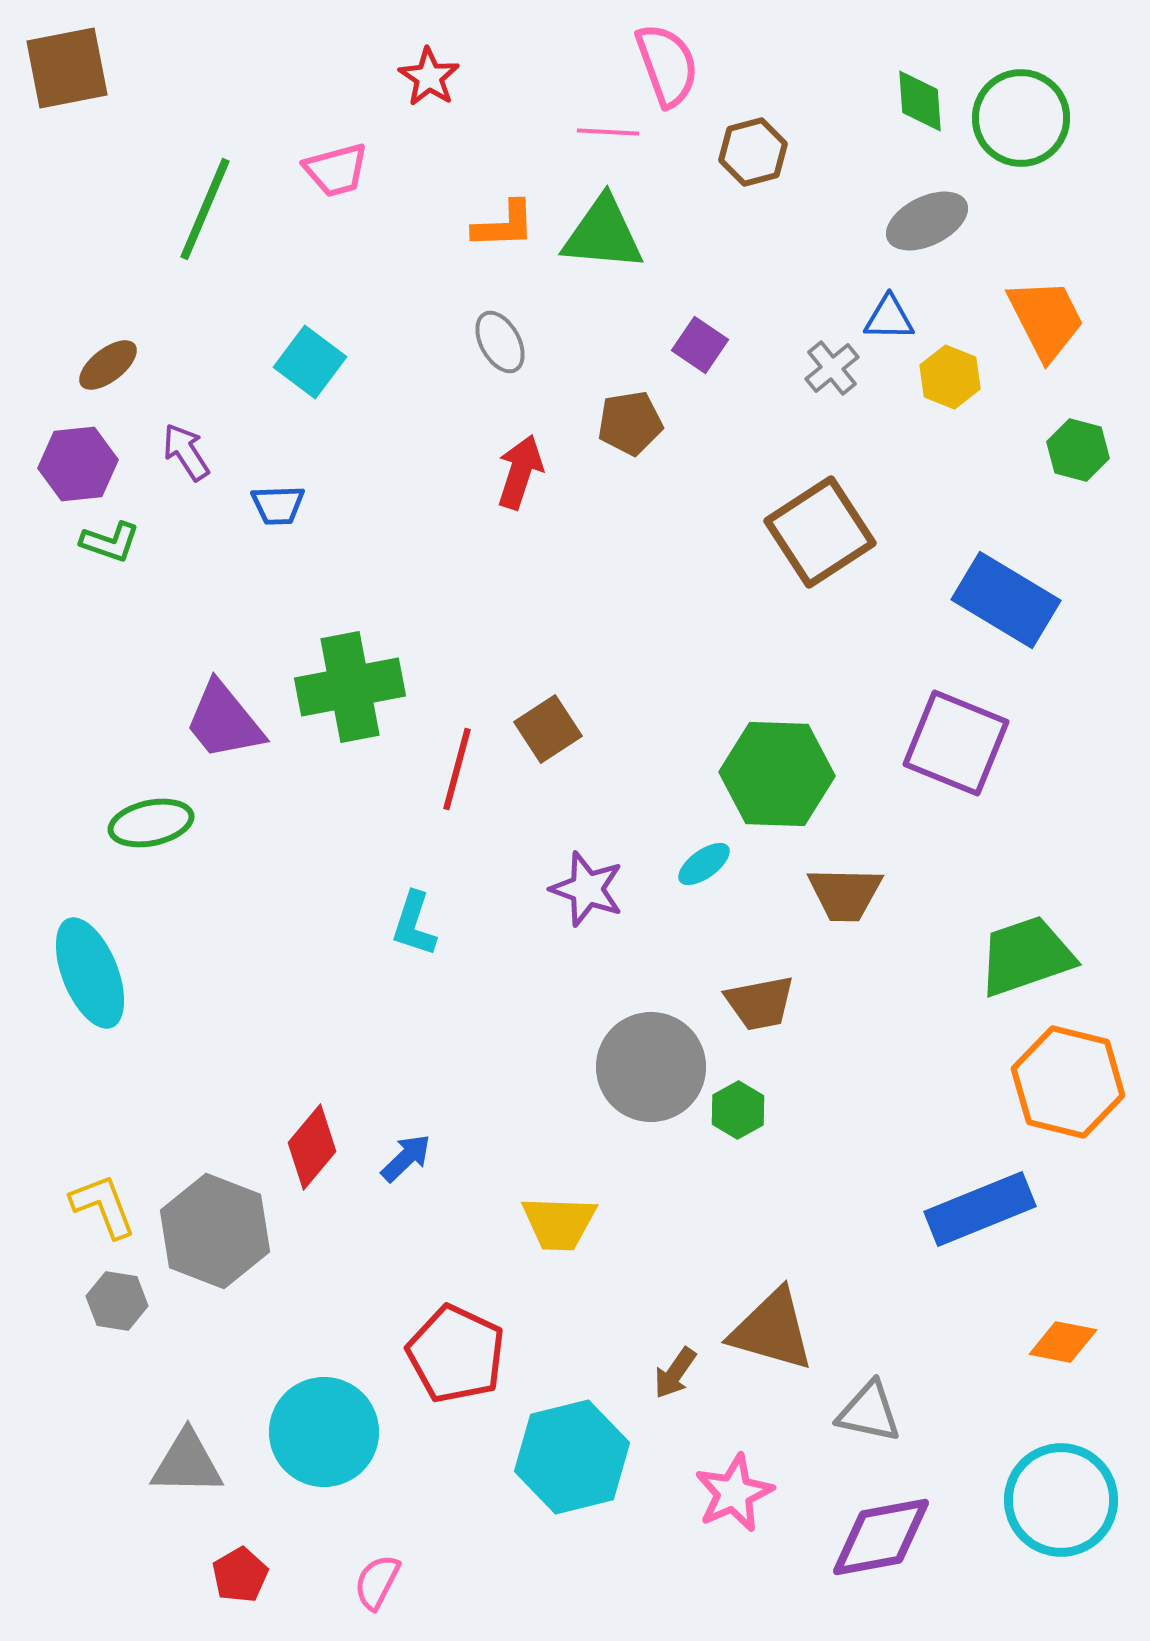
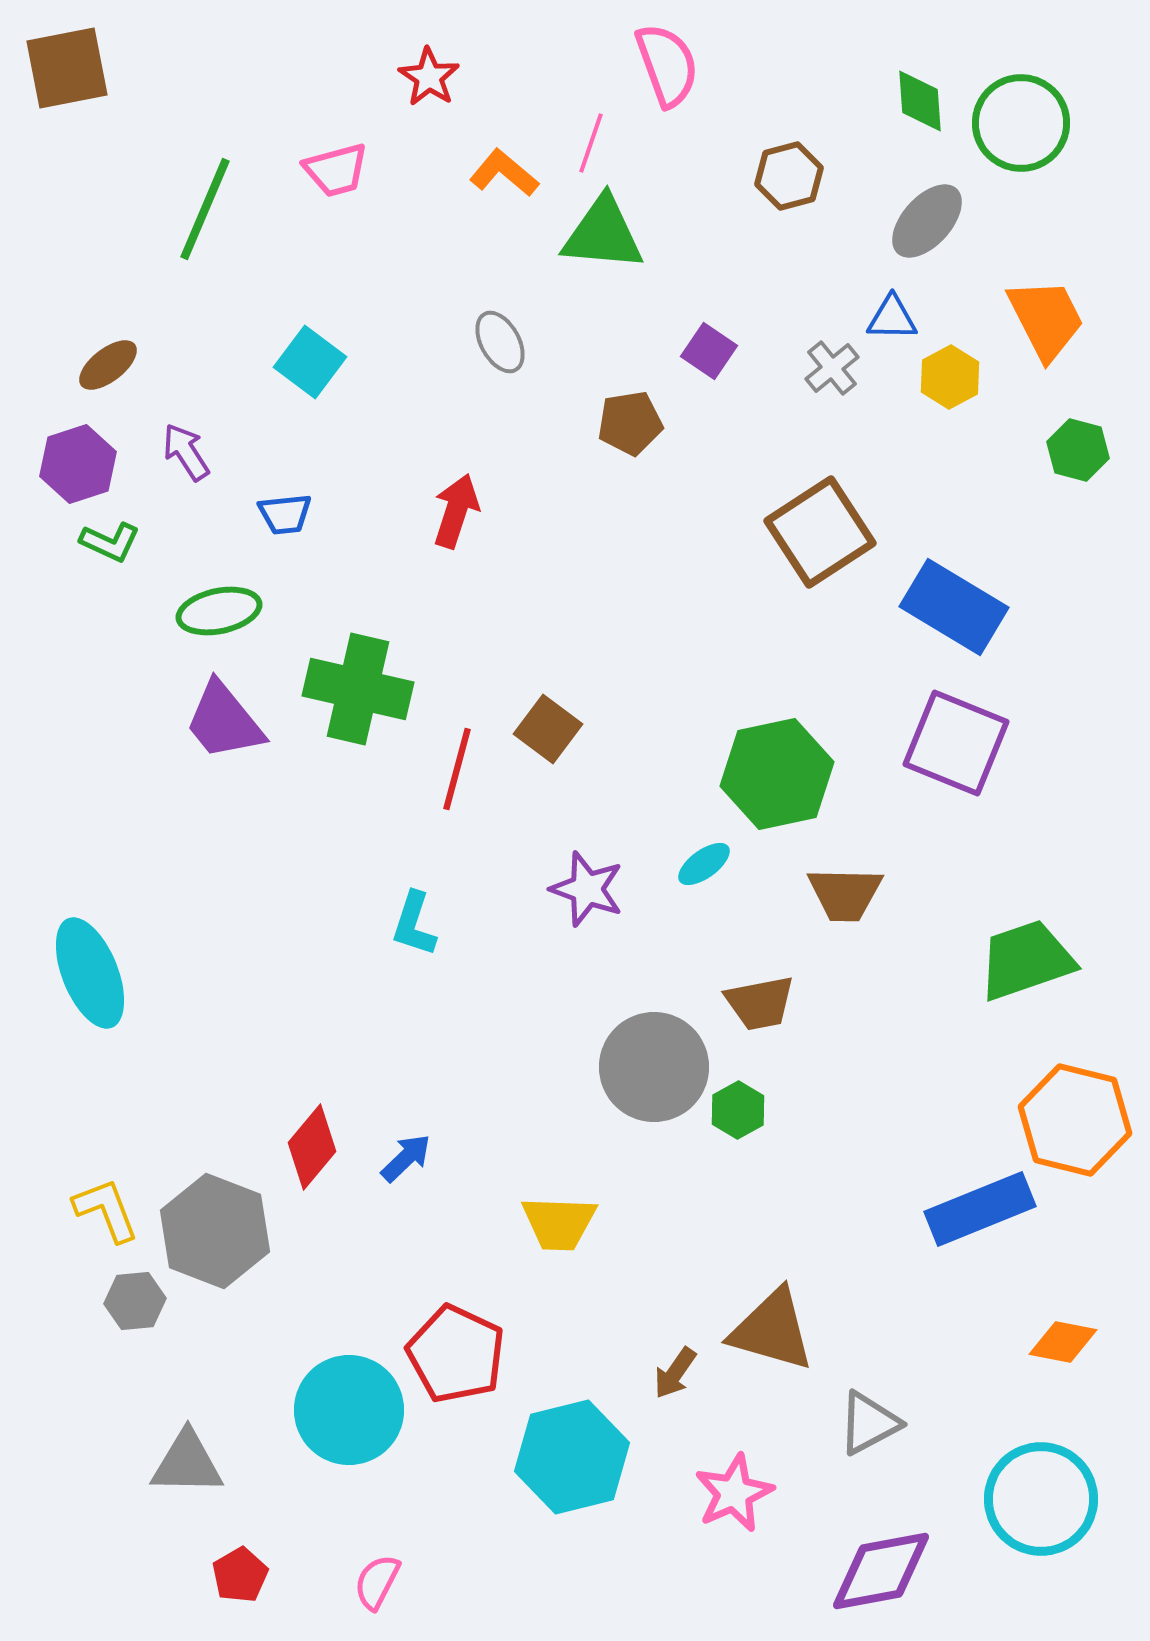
green circle at (1021, 118): moved 5 px down
pink line at (608, 132): moved 17 px left, 11 px down; rotated 74 degrees counterclockwise
brown hexagon at (753, 152): moved 36 px right, 24 px down
gray ellipse at (927, 221): rotated 22 degrees counterclockwise
orange L-shape at (504, 225): moved 52 px up; rotated 138 degrees counterclockwise
blue triangle at (889, 318): moved 3 px right
purple square at (700, 345): moved 9 px right, 6 px down
yellow hexagon at (950, 377): rotated 10 degrees clockwise
purple hexagon at (78, 464): rotated 12 degrees counterclockwise
red arrow at (520, 472): moved 64 px left, 39 px down
blue trapezoid at (278, 505): moved 7 px right, 9 px down; rotated 4 degrees counterclockwise
green L-shape at (110, 542): rotated 6 degrees clockwise
blue rectangle at (1006, 600): moved 52 px left, 7 px down
green cross at (350, 687): moved 8 px right, 2 px down; rotated 24 degrees clockwise
brown square at (548, 729): rotated 20 degrees counterclockwise
green hexagon at (777, 774): rotated 14 degrees counterclockwise
green ellipse at (151, 823): moved 68 px right, 212 px up
green trapezoid at (1026, 956): moved 4 px down
gray circle at (651, 1067): moved 3 px right
orange hexagon at (1068, 1082): moved 7 px right, 38 px down
yellow L-shape at (103, 1206): moved 3 px right, 4 px down
gray hexagon at (117, 1301): moved 18 px right; rotated 14 degrees counterclockwise
gray triangle at (869, 1412): moved 11 px down; rotated 40 degrees counterclockwise
cyan circle at (324, 1432): moved 25 px right, 22 px up
cyan circle at (1061, 1500): moved 20 px left, 1 px up
purple diamond at (881, 1537): moved 34 px down
